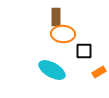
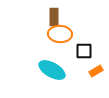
brown rectangle: moved 2 px left
orange ellipse: moved 3 px left
orange rectangle: moved 3 px left, 1 px up
